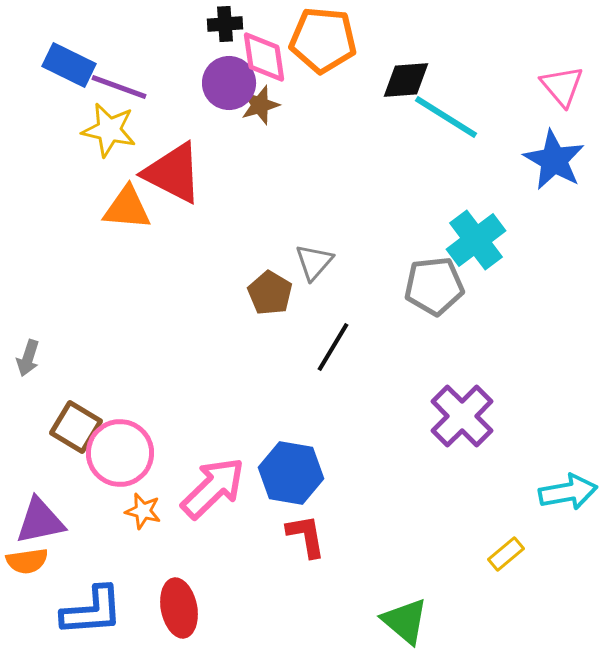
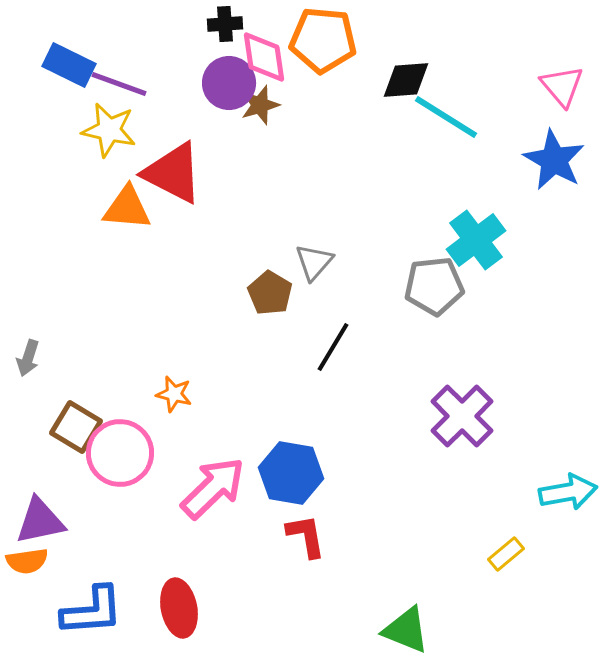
purple line: moved 3 px up
orange star: moved 31 px right, 117 px up
green triangle: moved 1 px right, 9 px down; rotated 18 degrees counterclockwise
